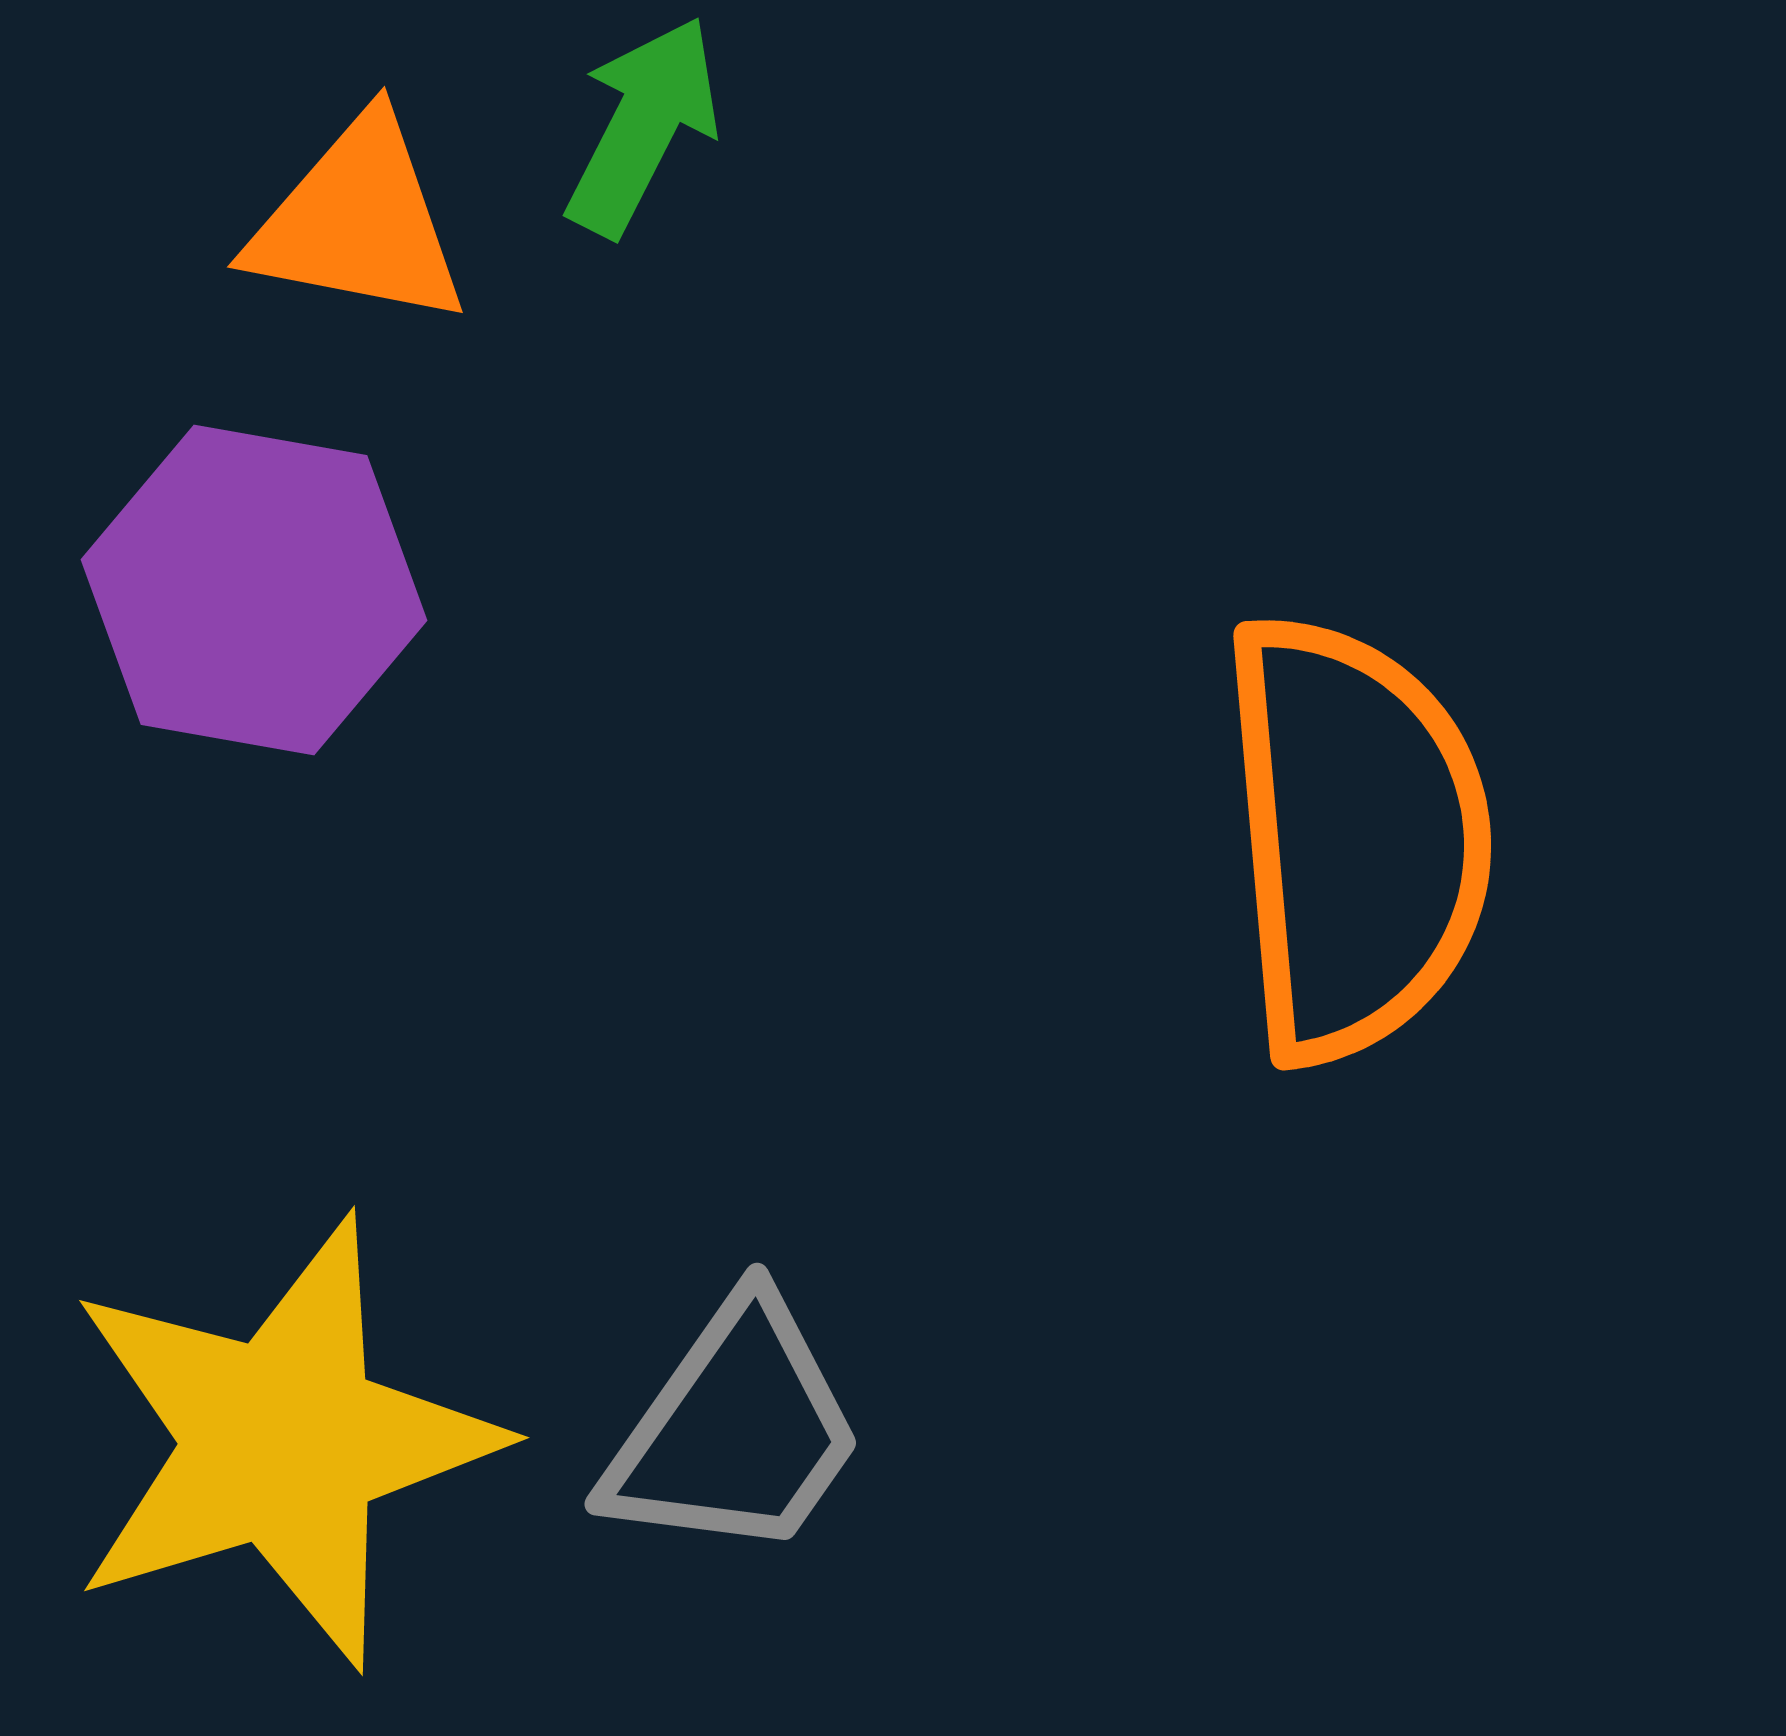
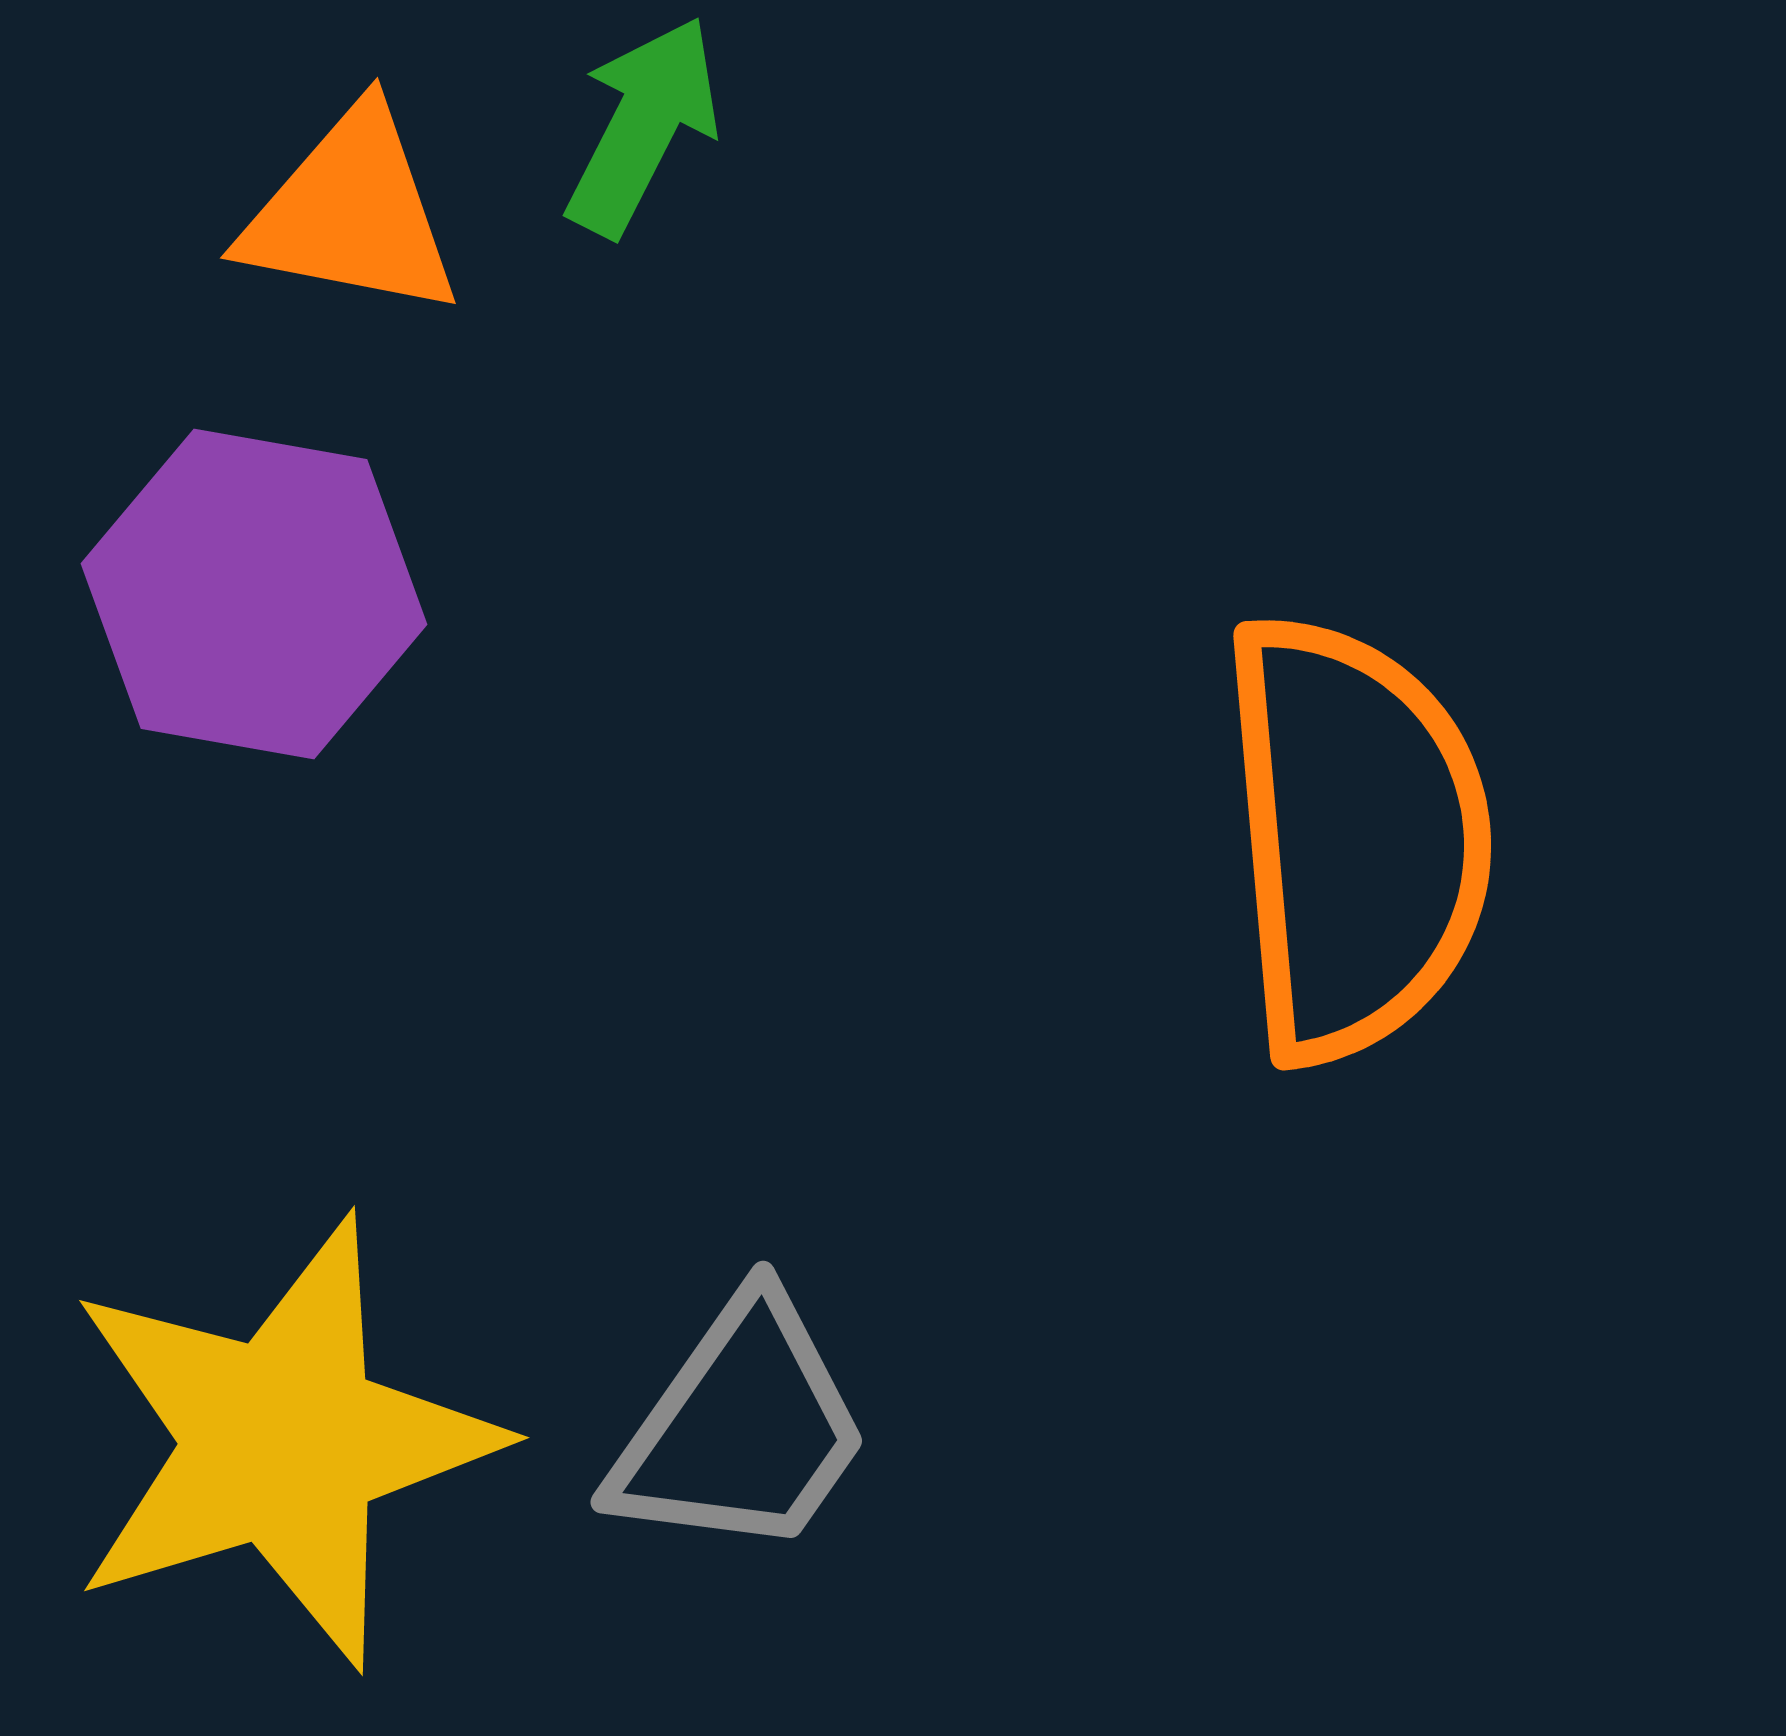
orange triangle: moved 7 px left, 9 px up
purple hexagon: moved 4 px down
gray trapezoid: moved 6 px right, 2 px up
